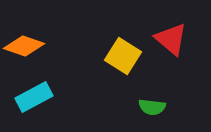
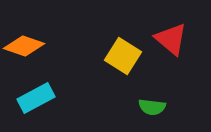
cyan rectangle: moved 2 px right, 1 px down
